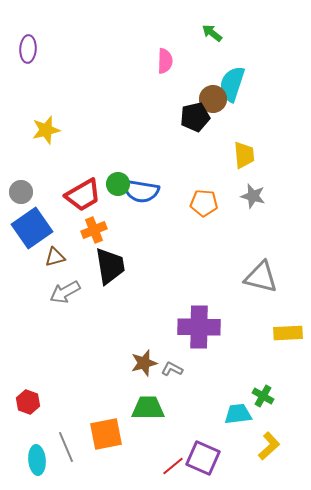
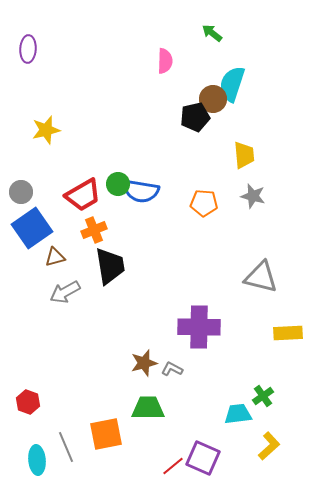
green cross: rotated 25 degrees clockwise
